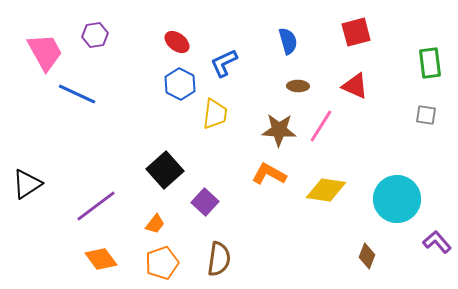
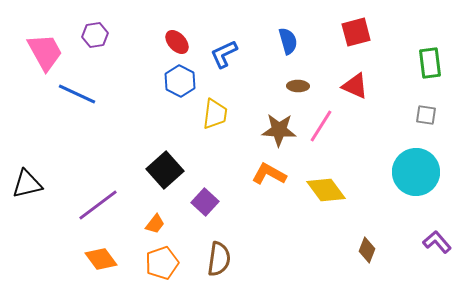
red ellipse: rotated 10 degrees clockwise
blue L-shape: moved 9 px up
blue hexagon: moved 3 px up
black triangle: rotated 20 degrees clockwise
yellow diamond: rotated 45 degrees clockwise
cyan circle: moved 19 px right, 27 px up
purple line: moved 2 px right, 1 px up
brown diamond: moved 6 px up
